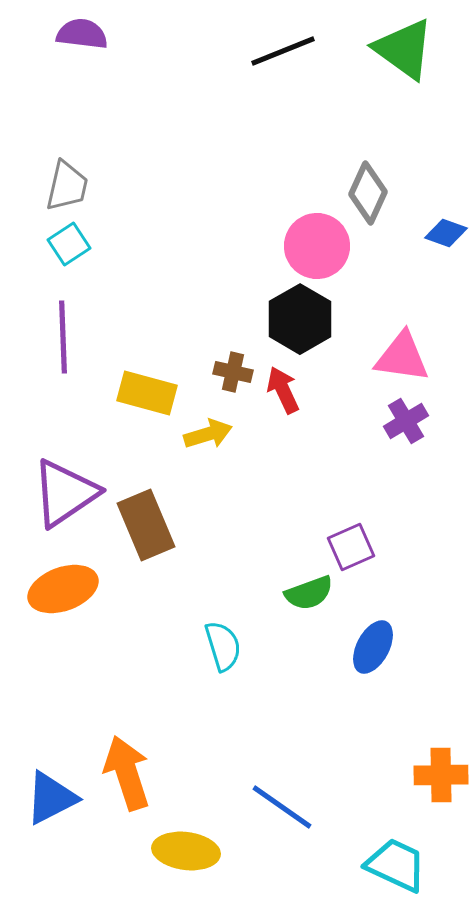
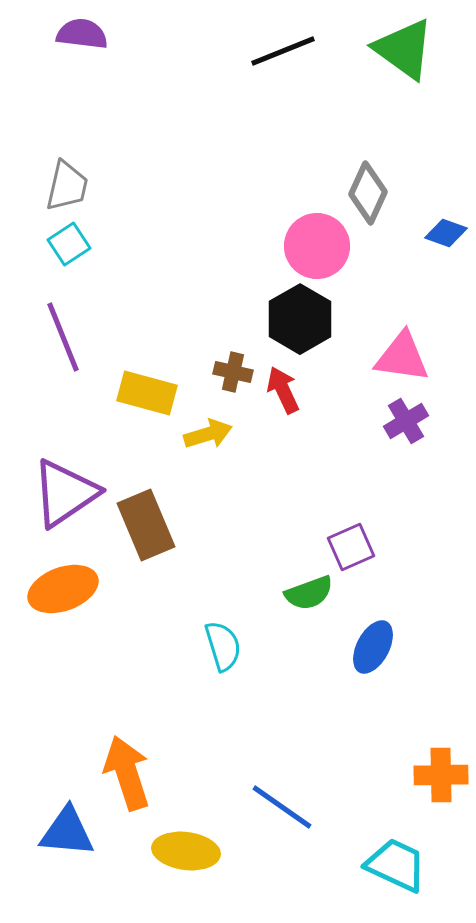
purple line: rotated 20 degrees counterclockwise
blue triangle: moved 16 px right, 34 px down; rotated 32 degrees clockwise
